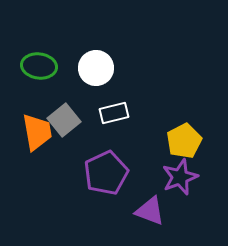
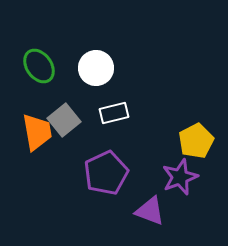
green ellipse: rotated 48 degrees clockwise
yellow pentagon: moved 12 px right
